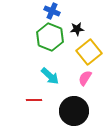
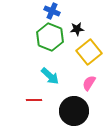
pink semicircle: moved 4 px right, 5 px down
